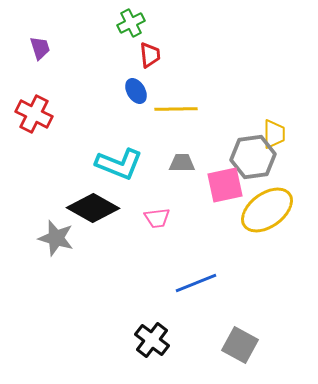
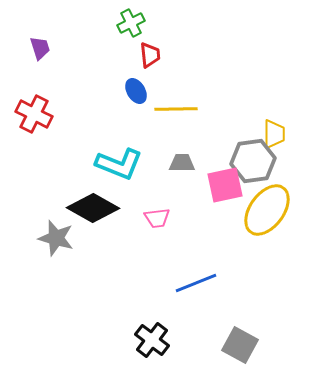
gray hexagon: moved 4 px down
yellow ellipse: rotated 18 degrees counterclockwise
